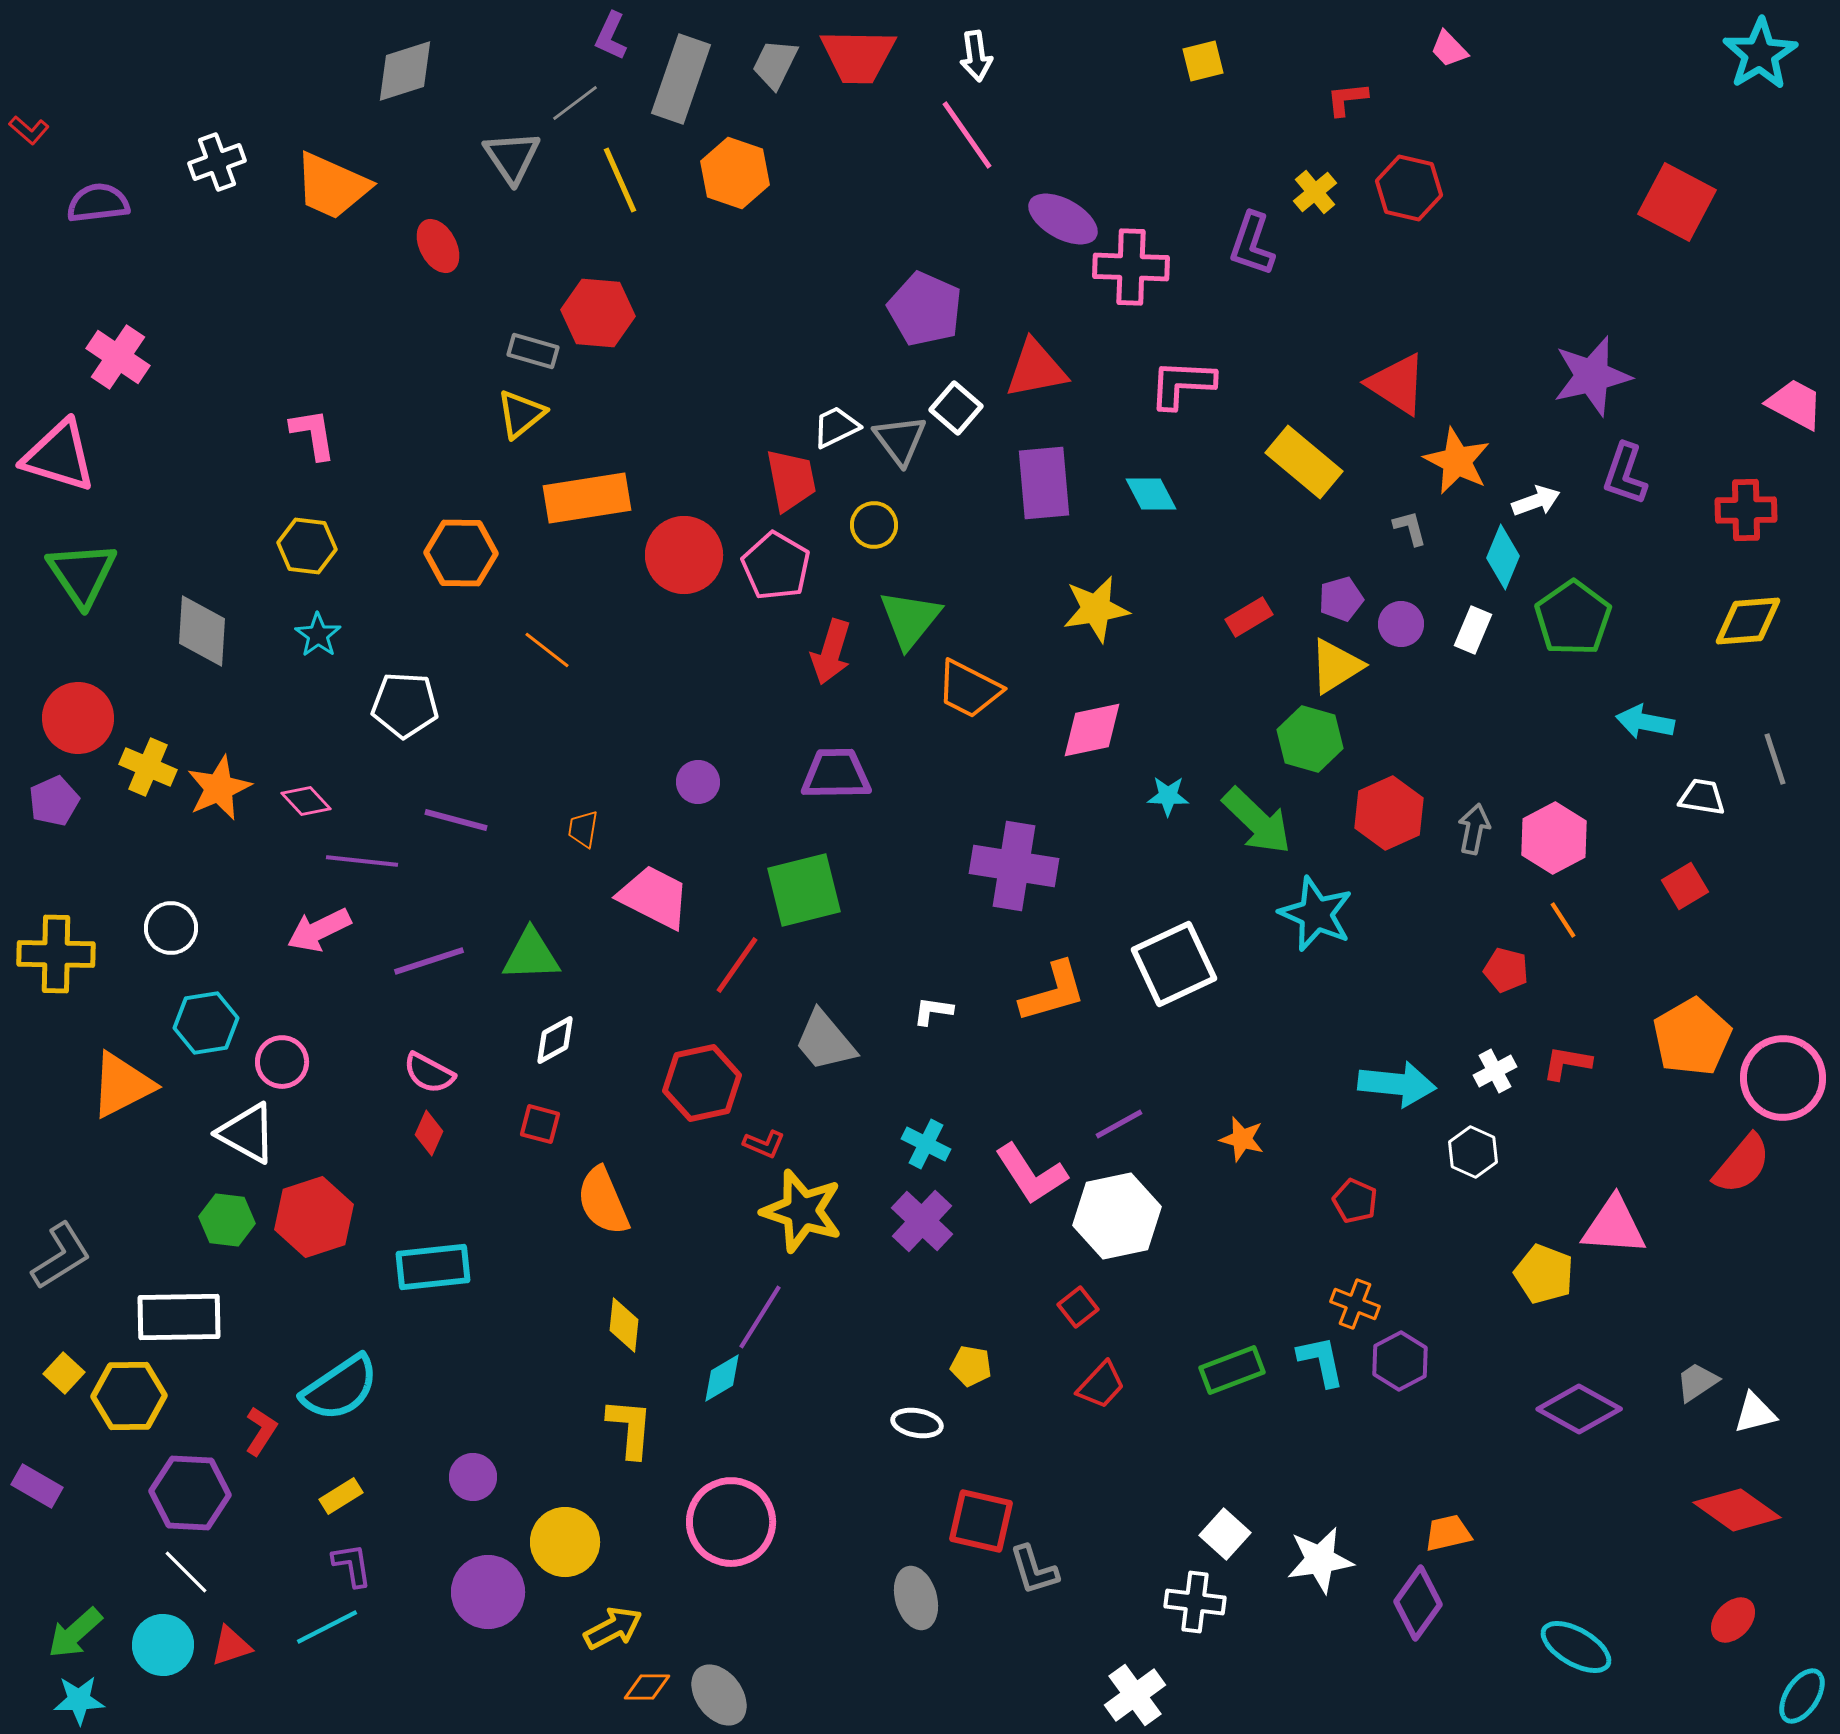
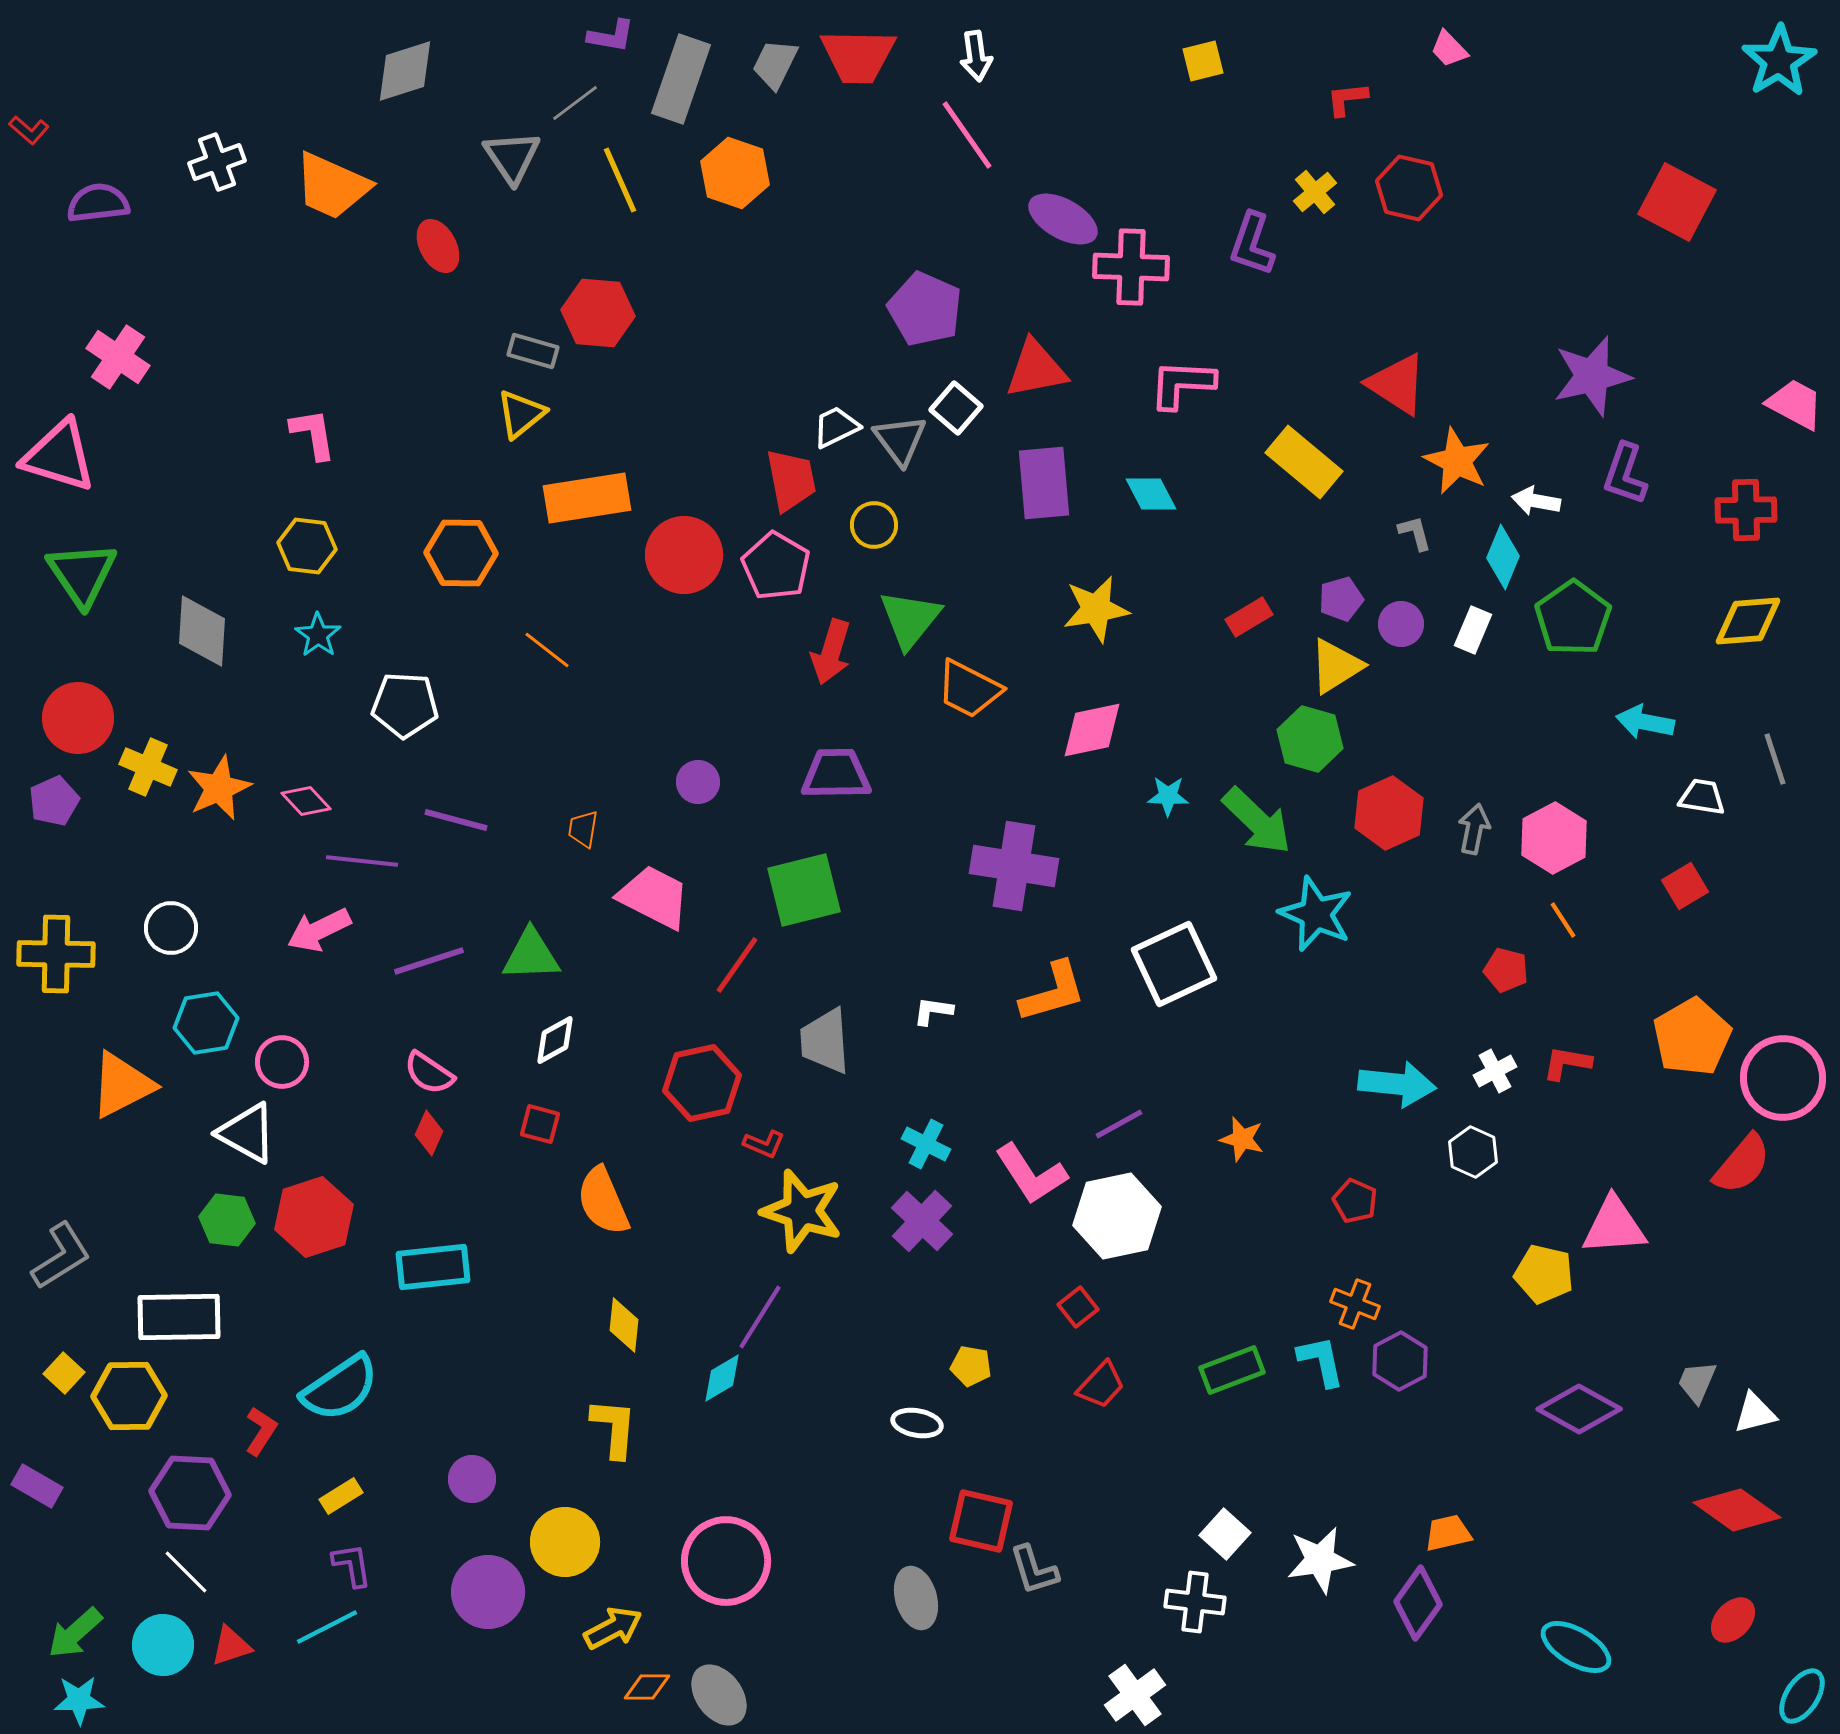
purple L-shape at (611, 36): rotated 105 degrees counterclockwise
cyan star at (1760, 54): moved 19 px right, 7 px down
white arrow at (1536, 501): rotated 150 degrees counterclockwise
gray L-shape at (1410, 528): moved 5 px right, 5 px down
gray trapezoid at (825, 1041): rotated 36 degrees clockwise
pink semicircle at (429, 1073): rotated 6 degrees clockwise
pink triangle at (1614, 1226): rotated 8 degrees counterclockwise
yellow pentagon at (1544, 1274): rotated 8 degrees counterclockwise
gray trapezoid at (1697, 1382): rotated 33 degrees counterclockwise
yellow L-shape at (630, 1428): moved 16 px left
purple circle at (473, 1477): moved 1 px left, 2 px down
pink circle at (731, 1522): moved 5 px left, 39 px down
